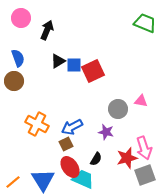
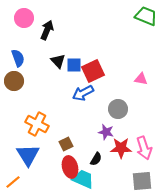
pink circle: moved 3 px right
green trapezoid: moved 1 px right, 7 px up
black triangle: rotated 42 degrees counterclockwise
pink triangle: moved 22 px up
blue arrow: moved 11 px right, 34 px up
red star: moved 6 px left, 10 px up; rotated 15 degrees clockwise
red ellipse: rotated 20 degrees clockwise
gray square: moved 3 px left, 6 px down; rotated 15 degrees clockwise
blue triangle: moved 15 px left, 25 px up
